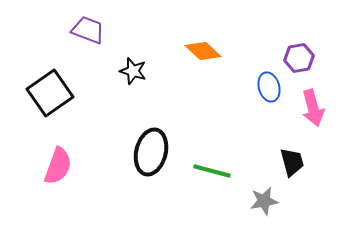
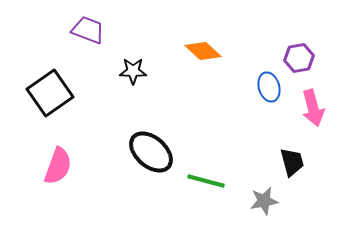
black star: rotated 16 degrees counterclockwise
black ellipse: rotated 63 degrees counterclockwise
green line: moved 6 px left, 10 px down
